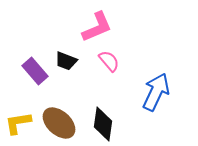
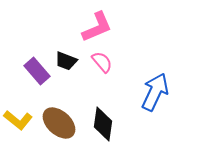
pink semicircle: moved 7 px left, 1 px down
purple rectangle: moved 2 px right
blue arrow: moved 1 px left
yellow L-shape: moved 3 px up; rotated 132 degrees counterclockwise
